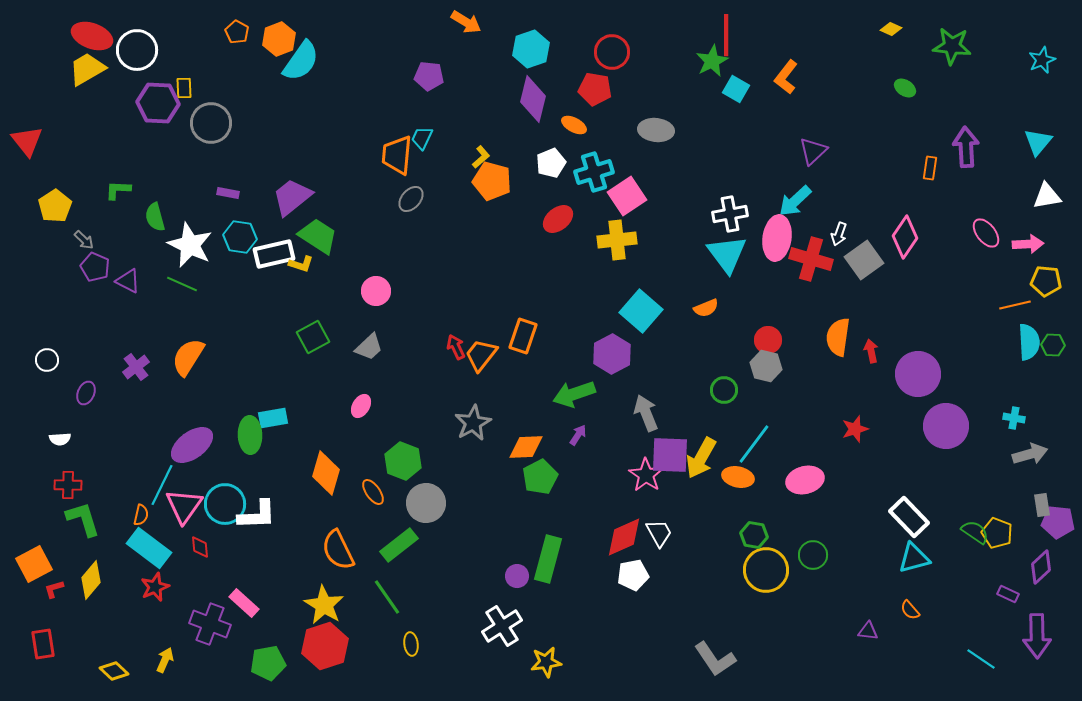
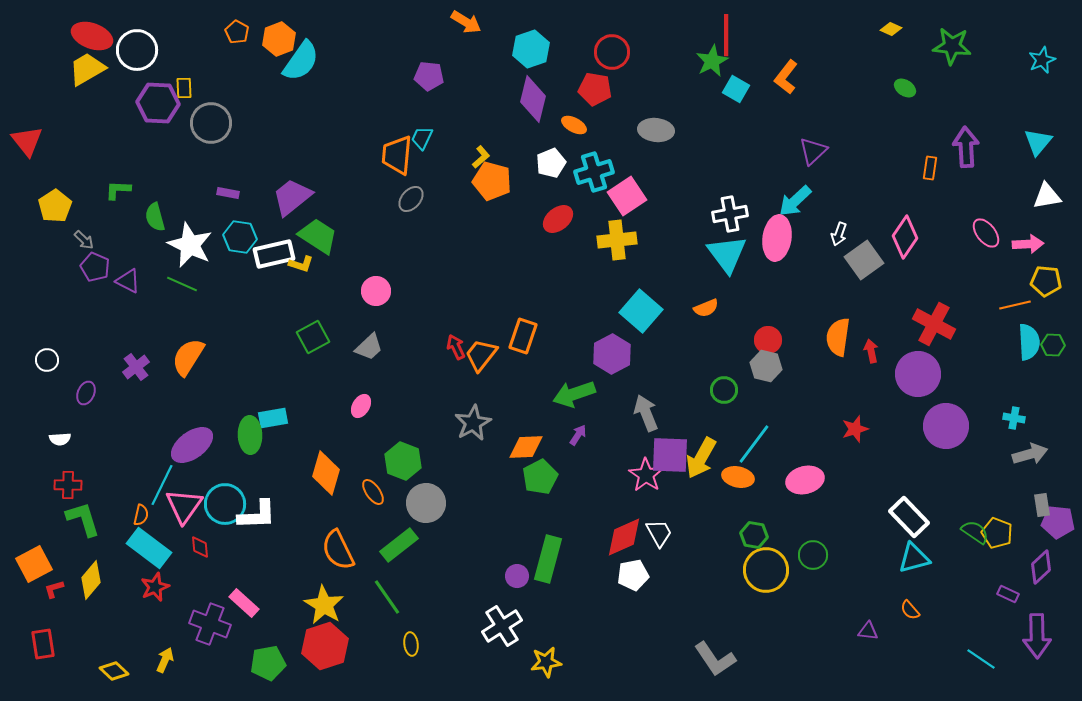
red cross at (811, 259): moved 123 px right, 65 px down; rotated 12 degrees clockwise
